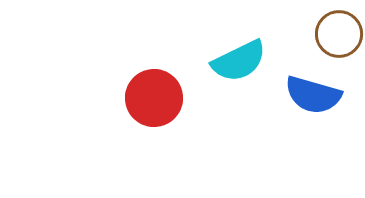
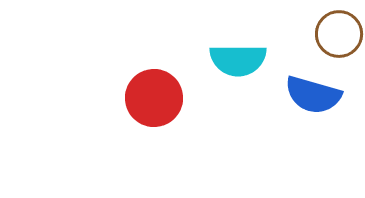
cyan semicircle: moved 1 px left, 1 px up; rotated 26 degrees clockwise
